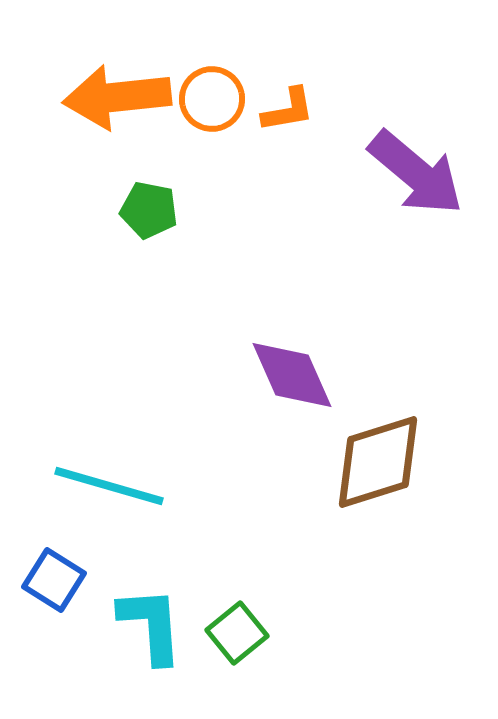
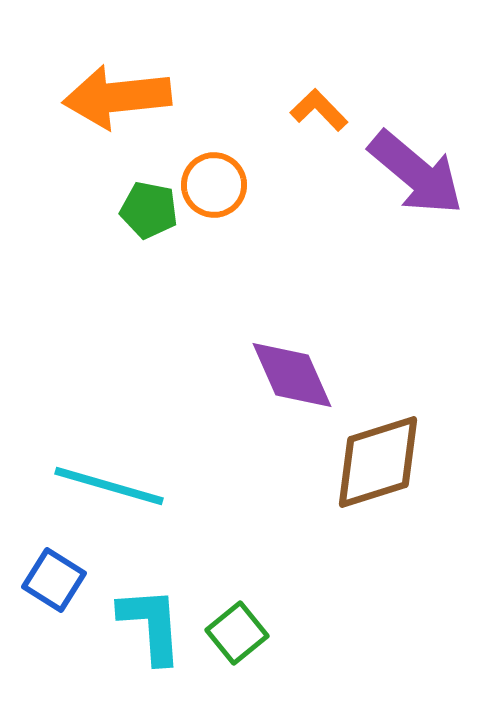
orange circle: moved 2 px right, 86 px down
orange L-shape: moved 31 px right; rotated 124 degrees counterclockwise
